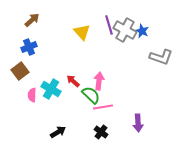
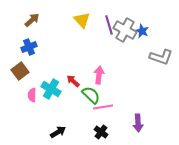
yellow triangle: moved 12 px up
pink arrow: moved 6 px up
